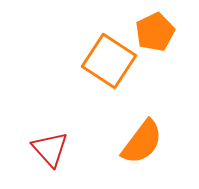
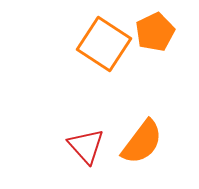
orange square: moved 5 px left, 17 px up
red triangle: moved 36 px right, 3 px up
